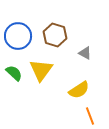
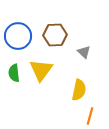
brown hexagon: rotated 20 degrees counterclockwise
gray triangle: moved 1 px left, 1 px up; rotated 16 degrees clockwise
green semicircle: rotated 138 degrees counterclockwise
yellow semicircle: rotated 45 degrees counterclockwise
orange line: rotated 36 degrees clockwise
